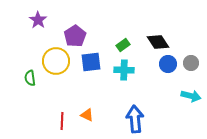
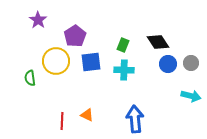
green rectangle: rotated 32 degrees counterclockwise
